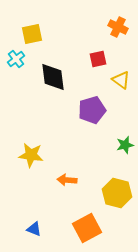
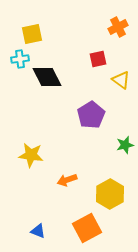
orange cross: rotated 36 degrees clockwise
cyan cross: moved 4 px right; rotated 30 degrees clockwise
black diamond: moved 6 px left; rotated 20 degrees counterclockwise
purple pentagon: moved 1 px left, 5 px down; rotated 16 degrees counterclockwise
orange arrow: rotated 24 degrees counterclockwise
yellow hexagon: moved 7 px left, 1 px down; rotated 16 degrees clockwise
blue triangle: moved 4 px right, 2 px down
